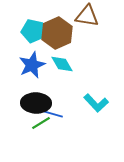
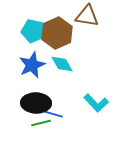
green line: rotated 18 degrees clockwise
